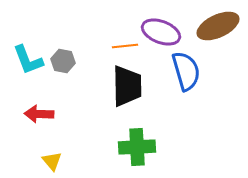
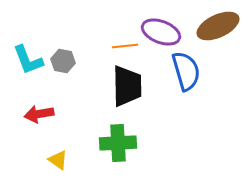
red arrow: rotated 12 degrees counterclockwise
green cross: moved 19 px left, 4 px up
yellow triangle: moved 6 px right, 1 px up; rotated 15 degrees counterclockwise
